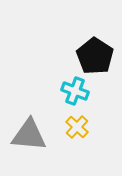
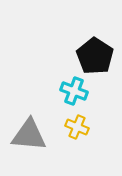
cyan cross: moved 1 px left
yellow cross: rotated 20 degrees counterclockwise
